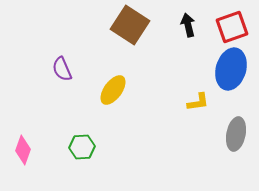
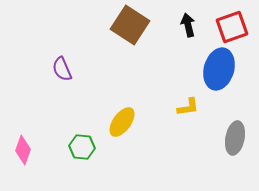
blue ellipse: moved 12 px left
yellow ellipse: moved 9 px right, 32 px down
yellow L-shape: moved 10 px left, 5 px down
gray ellipse: moved 1 px left, 4 px down
green hexagon: rotated 10 degrees clockwise
